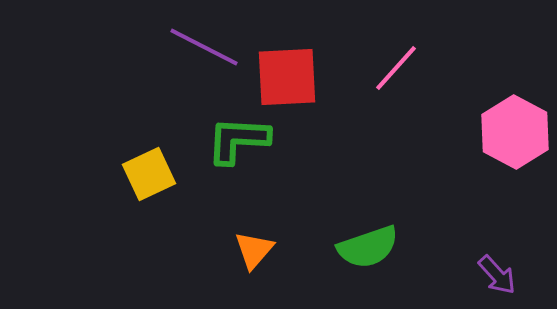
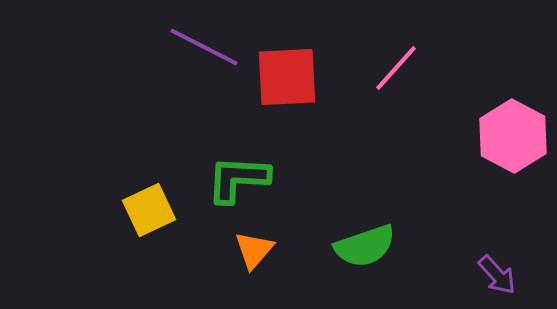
pink hexagon: moved 2 px left, 4 px down
green L-shape: moved 39 px down
yellow square: moved 36 px down
green semicircle: moved 3 px left, 1 px up
